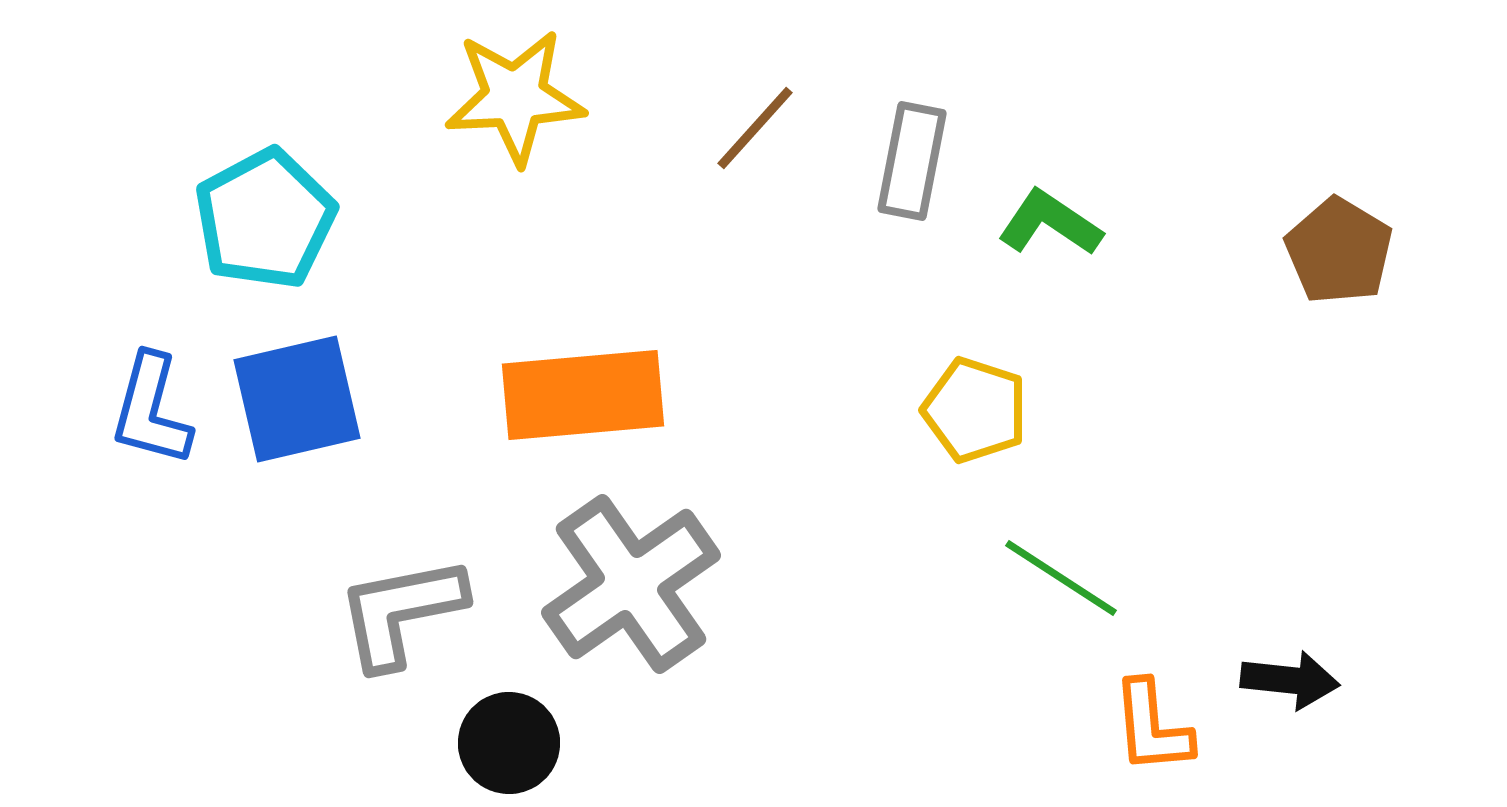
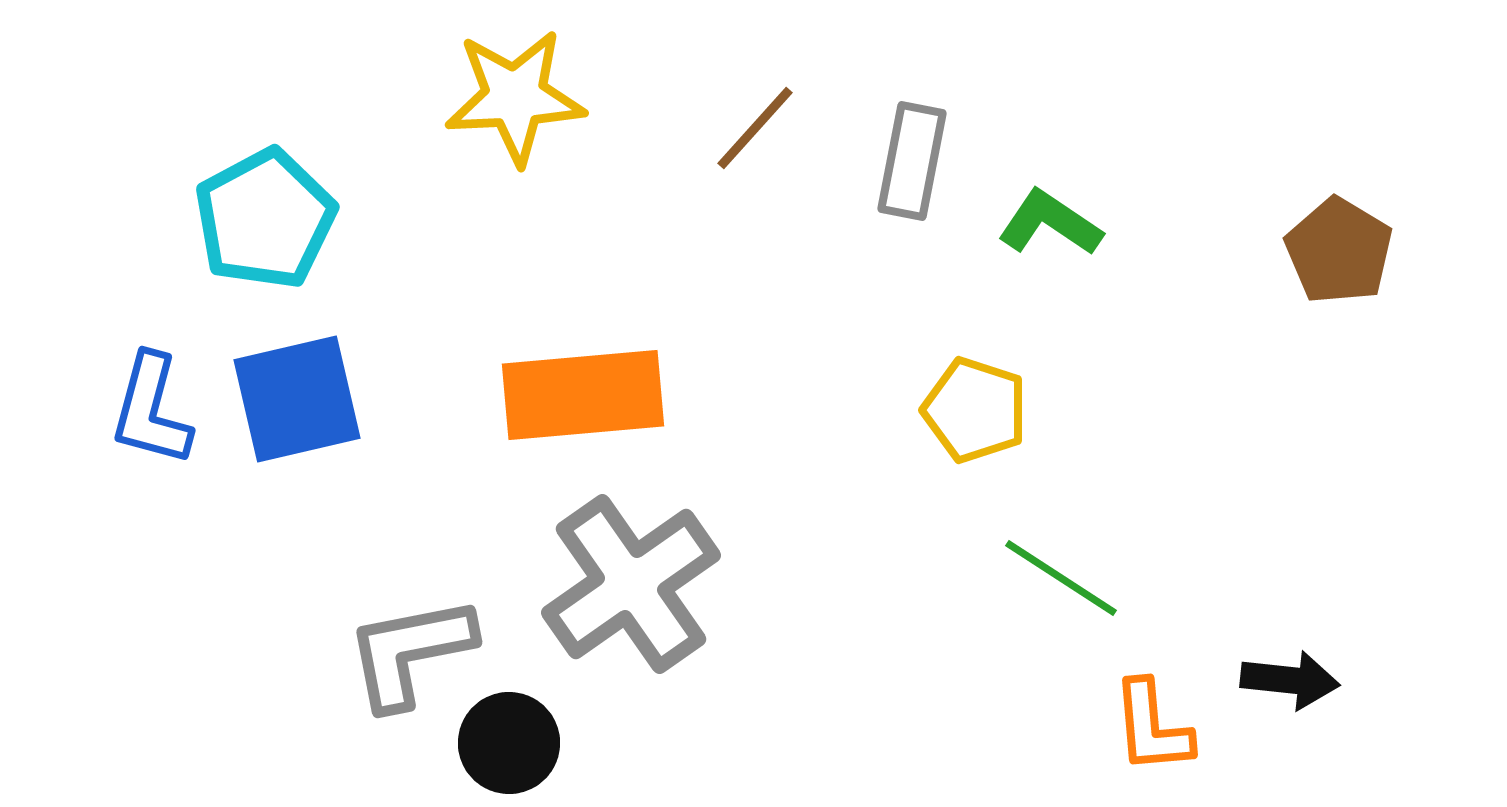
gray L-shape: moved 9 px right, 40 px down
